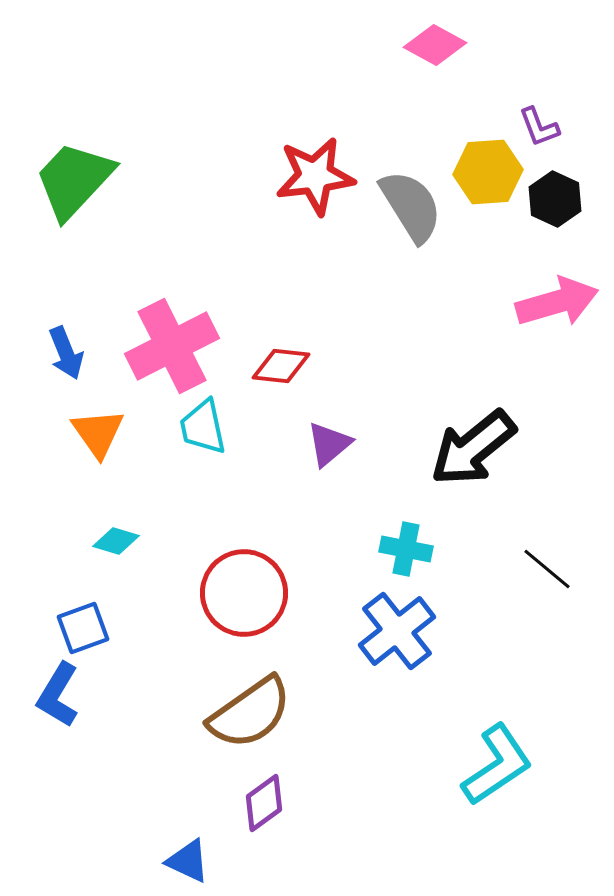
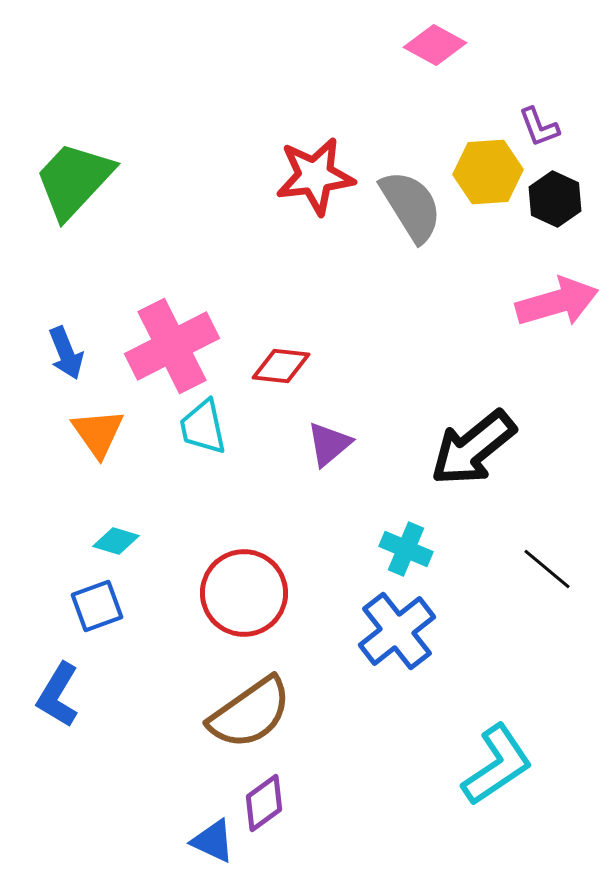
cyan cross: rotated 12 degrees clockwise
blue square: moved 14 px right, 22 px up
blue triangle: moved 25 px right, 20 px up
